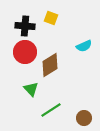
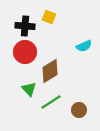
yellow square: moved 2 px left, 1 px up
brown diamond: moved 6 px down
green triangle: moved 2 px left
green line: moved 8 px up
brown circle: moved 5 px left, 8 px up
